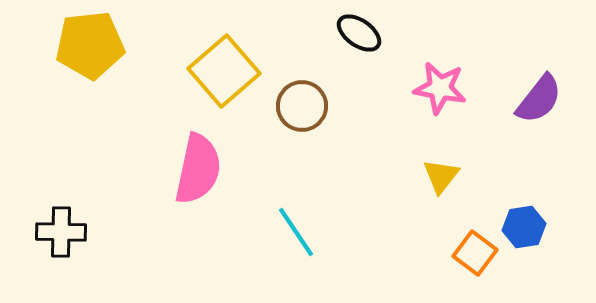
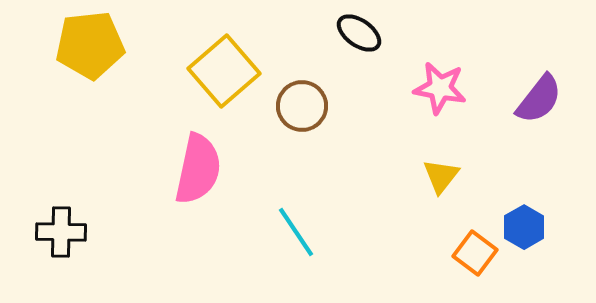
blue hexagon: rotated 21 degrees counterclockwise
